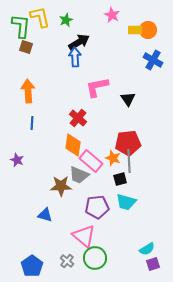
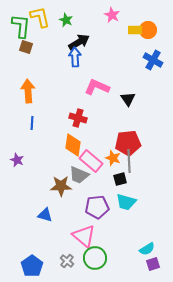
green star: rotated 24 degrees counterclockwise
pink L-shape: rotated 35 degrees clockwise
red cross: rotated 24 degrees counterclockwise
